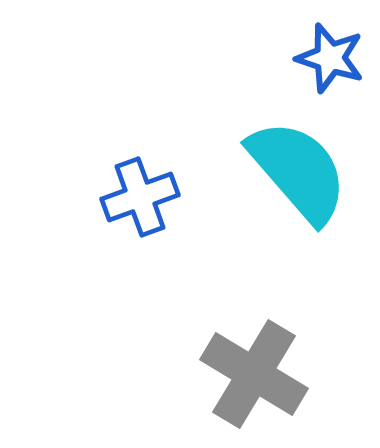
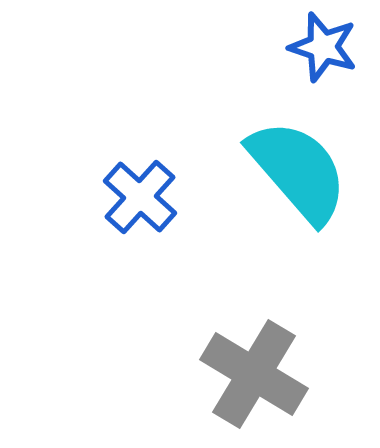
blue star: moved 7 px left, 11 px up
blue cross: rotated 28 degrees counterclockwise
